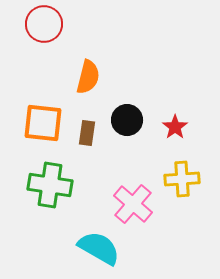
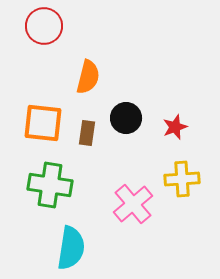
red circle: moved 2 px down
black circle: moved 1 px left, 2 px up
red star: rotated 15 degrees clockwise
pink cross: rotated 9 degrees clockwise
cyan semicircle: moved 28 px left; rotated 69 degrees clockwise
